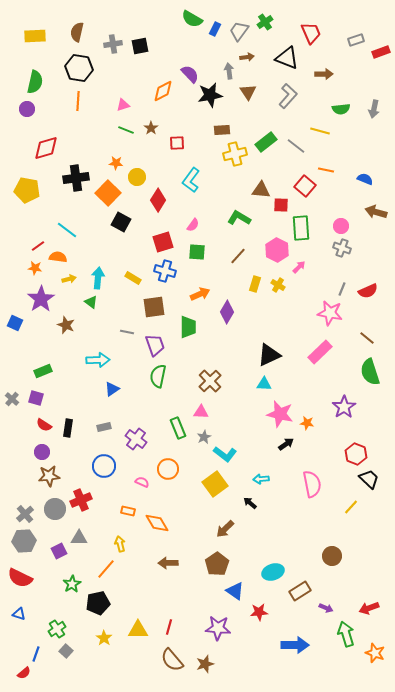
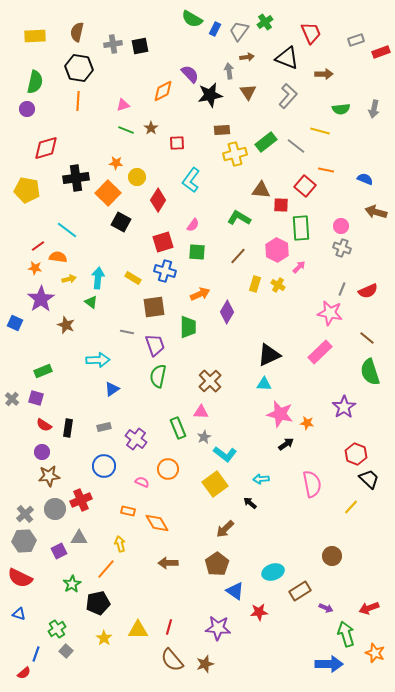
blue arrow at (295, 645): moved 34 px right, 19 px down
